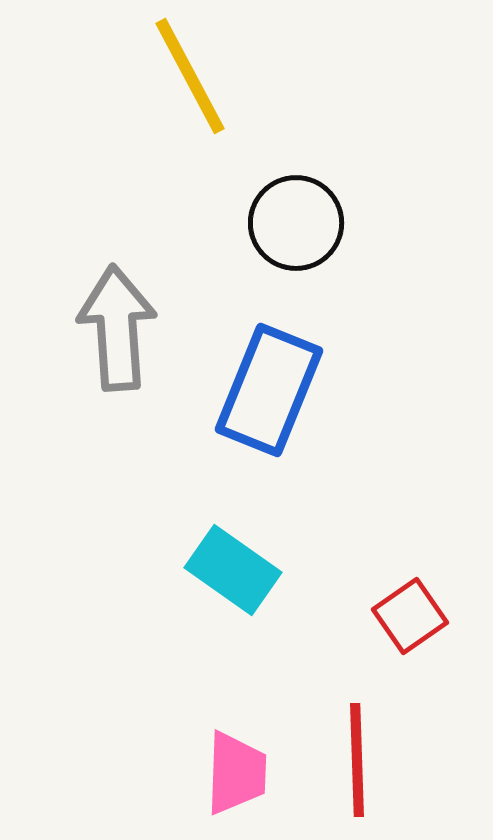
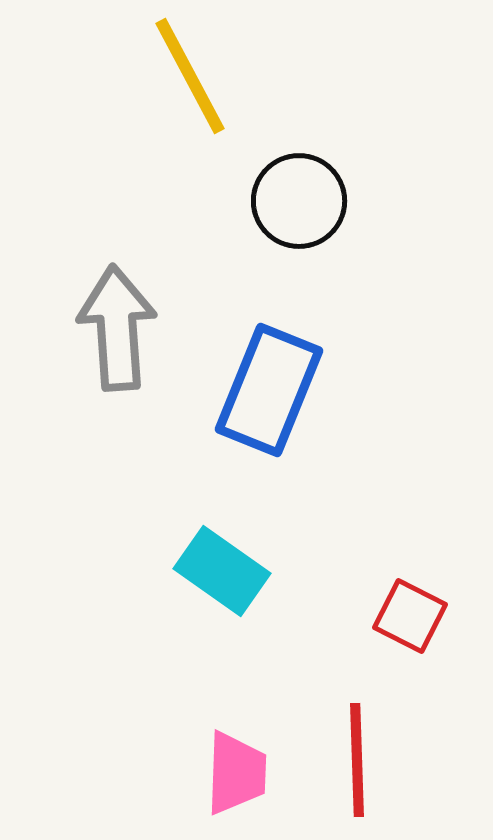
black circle: moved 3 px right, 22 px up
cyan rectangle: moved 11 px left, 1 px down
red square: rotated 28 degrees counterclockwise
